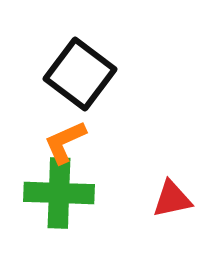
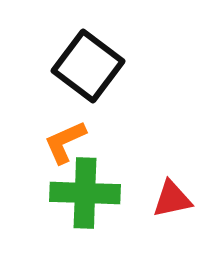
black square: moved 8 px right, 8 px up
green cross: moved 26 px right
